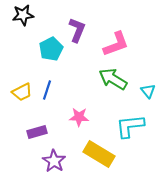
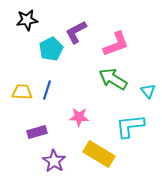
black star: moved 4 px right, 5 px down
purple L-shape: moved 1 px left, 2 px down; rotated 140 degrees counterclockwise
yellow trapezoid: rotated 150 degrees counterclockwise
